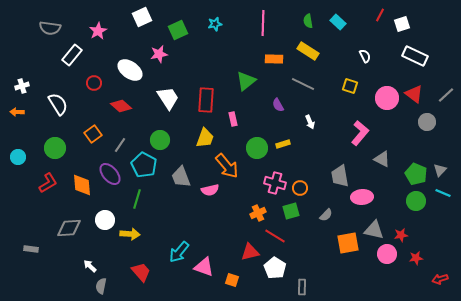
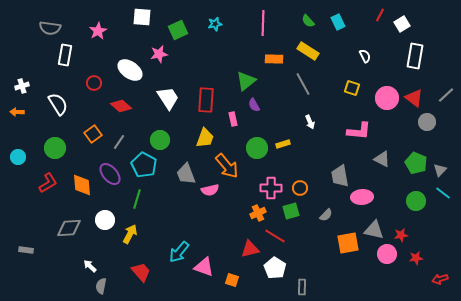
white square at (142, 17): rotated 30 degrees clockwise
green semicircle at (308, 21): rotated 32 degrees counterclockwise
cyan rectangle at (338, 22): rotated 21 degrees clockwise
white square at (402, 24): rotated 14 degrees counterclockwise
white rectangle at (72, 55): moved 7 px left; rotated 30 degrees counterclockwise
white rectangle at (415, 56): rotated 75 degrees clockwise
gray line at (303, 84): rotated 35 degrees clockwise
yellow square at (350, 86): moved 2 px right, 2 px down
red triangle at (414, 94): moved 4 px down
purple semicircle at (278, 105): moved 24 px left
pink L-shape at (360, 133): moved 1 px left, 2 px up; rotated 55 degrees clockwise
gray line at (120, 145): moved 1 px left, 3 px up
green pentagon at (416, 174): moved 11 px up
gray trapezoid at (181, 177): moved 5 px right, 3 px up
pink cross at (275, 183): moved 4 px left, 5 px down; rotated 15 degrees counterclockwise
cyan line at (443, 193): rotated 14 degrees clockwise
yellow arrow at (130, 234): rotated 66 degrees counterclockwise
gray rectangle at (31, 249): moved 5 px left, 1 px down
red triangle at (250, 252): moved 3 px up
